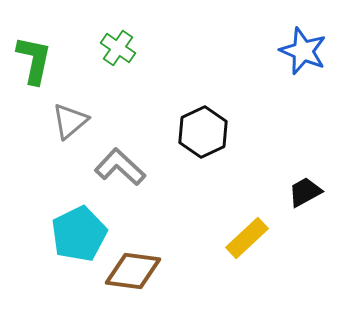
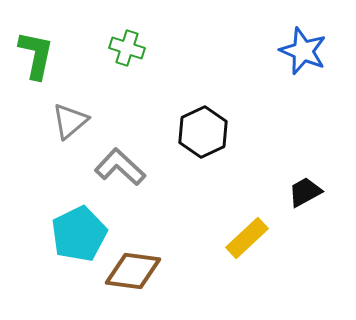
green cross: moved 9 px right; rotated 16 degrees counterclockwise
green L-shape: moved 2 px right, 5 px up
